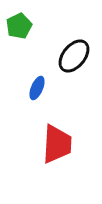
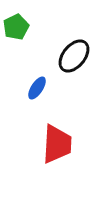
green pentagon: moved 3 px left, 1 px down
blue ellipse: rotated 10 degrees clockwise
